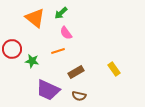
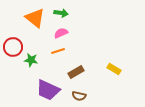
green arrow: rotated 128 degrees counterclockwise
pink semicircle: moved 5 px left; rotated 104 degrees clockwise
red circle: moved 1 px right, 2 px up
green star: moved 1 px left, 1 px up
yellow rectangle: rotated 24 degrees counterclockwise
